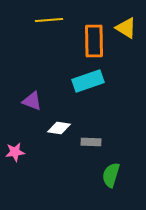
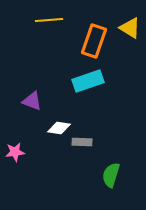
yellow triangle: moved 4 px right
orange rectangle: rotated 20 degrees clockwise
gray rectangle: moved 9 px left
